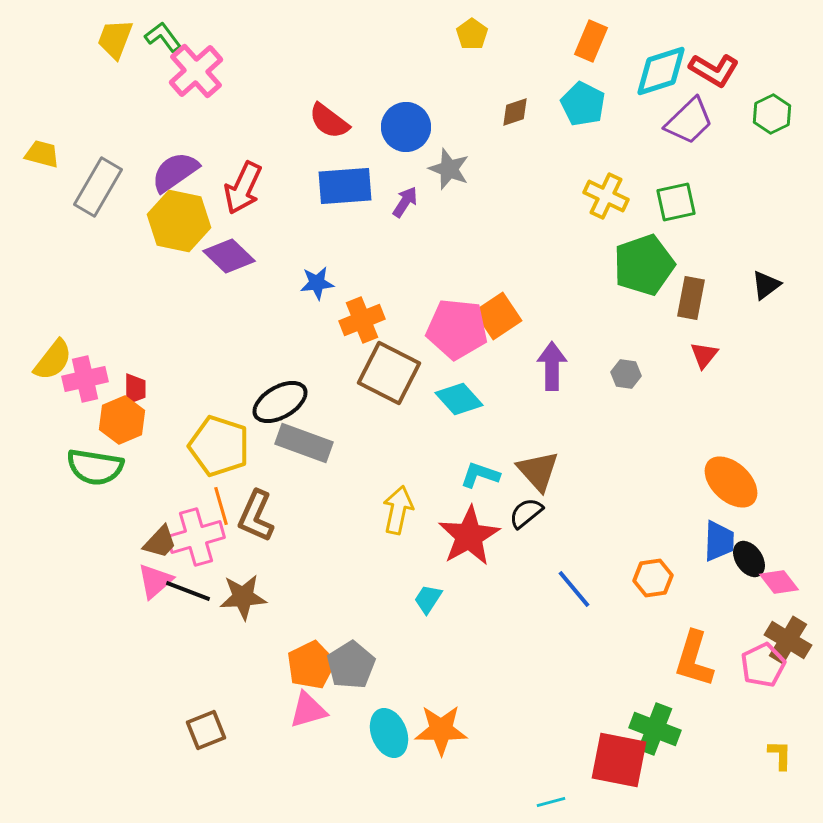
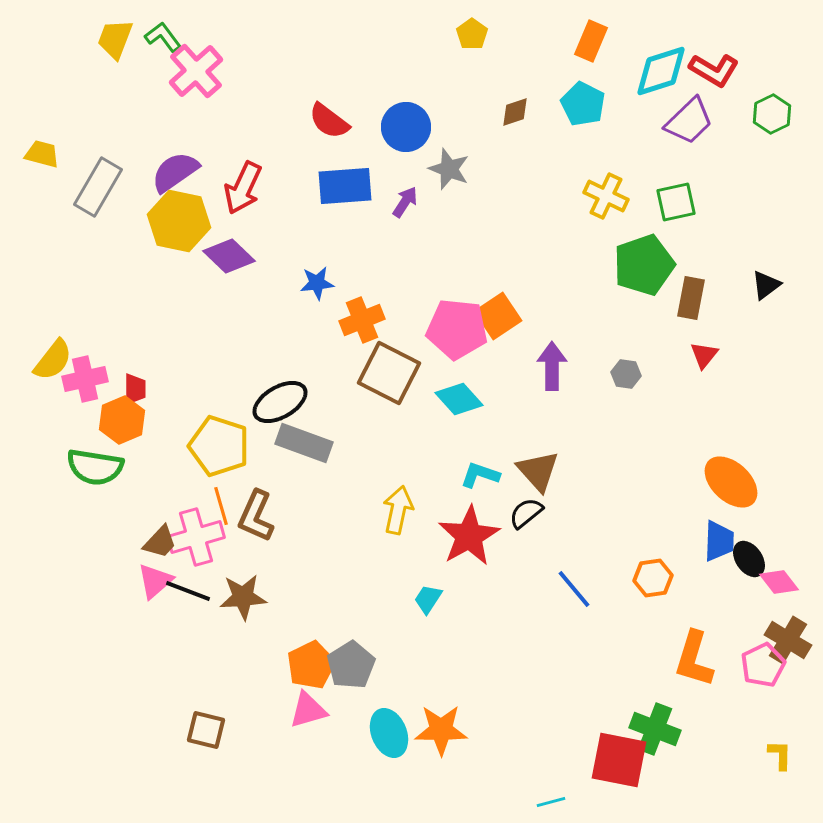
brown square at (206, 730): rotated 36 degrees clockwise
